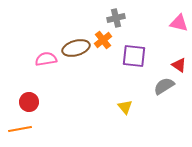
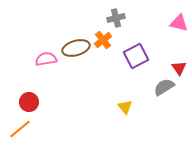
purple square: moved 2 px right; rotated 35 degrees counterclockwise
red triangle: moved 3 px down; rotated 21 degrees clockwise
gray semicircle: moved 1 px down
orange line: rotated 30 degrees counterclockwise
